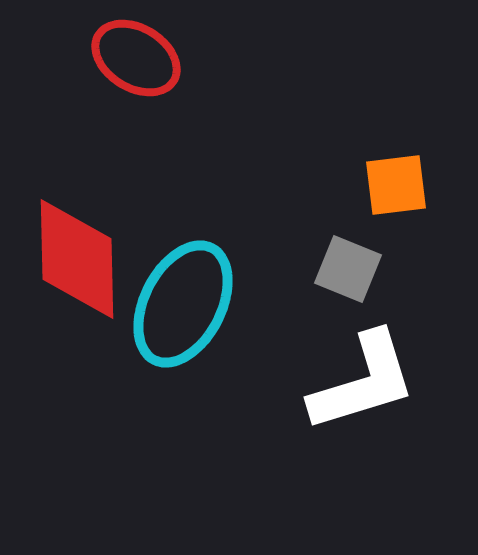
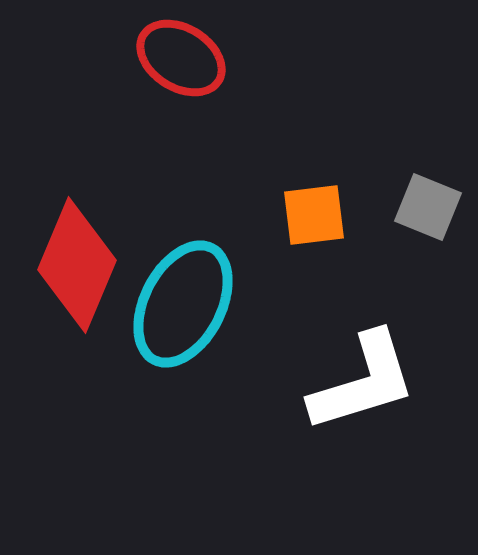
red ellipse: moved 45 px right
orange square: moved 82 px left, 30 px down
red diamond: moved 6 px down; rotated 24 degrees clockwise
gray square: moved 80 px right, 62 px up
